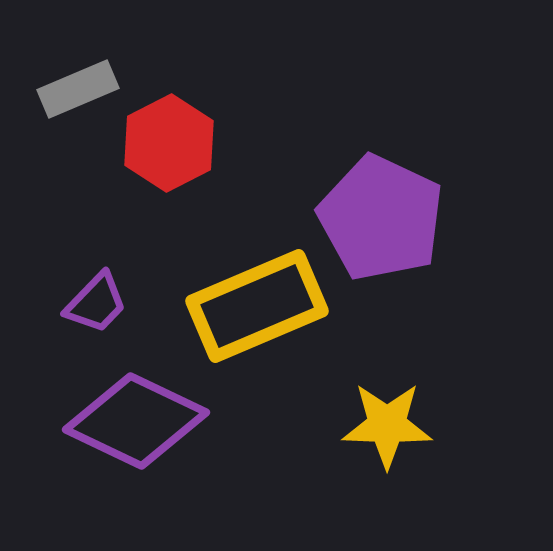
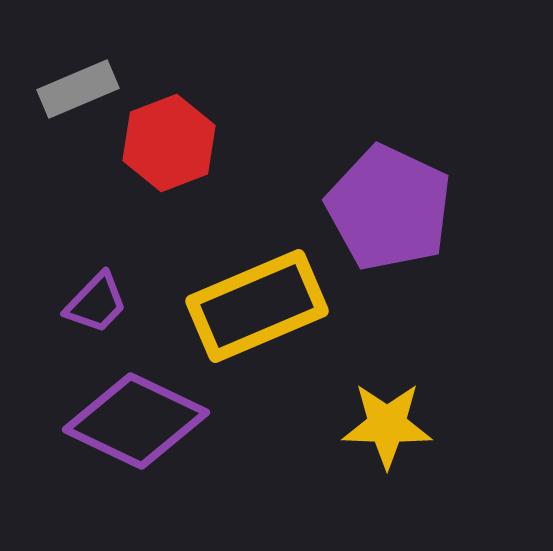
red hexagon: rotated 6 degrees clockwise
purple pentagon: moved 8 px right, 10 px up
